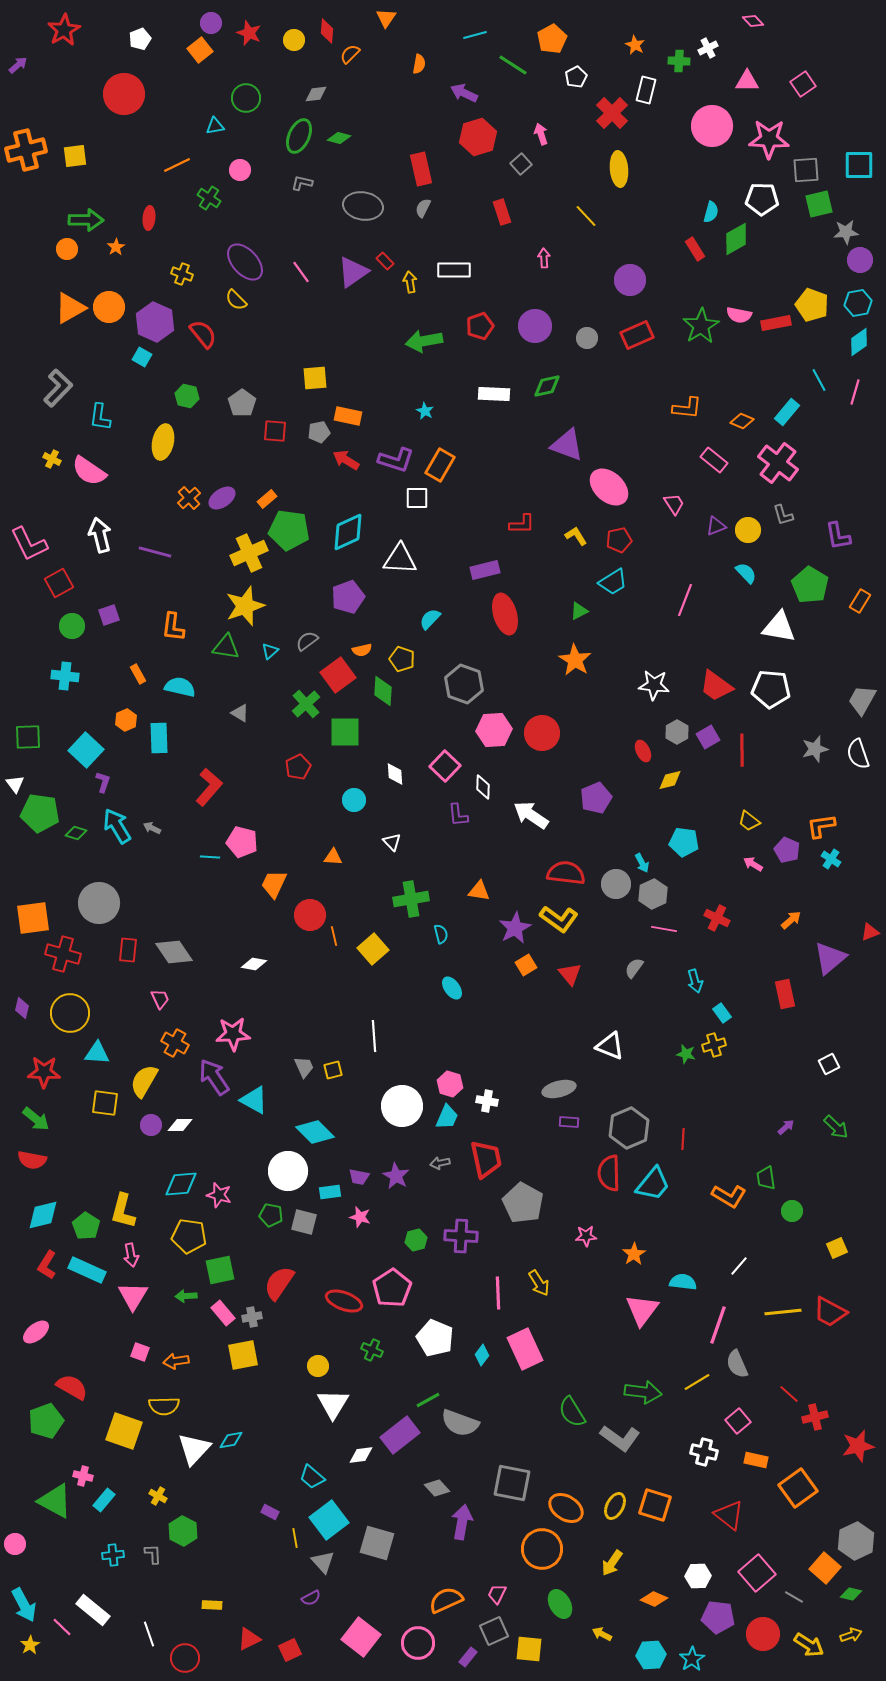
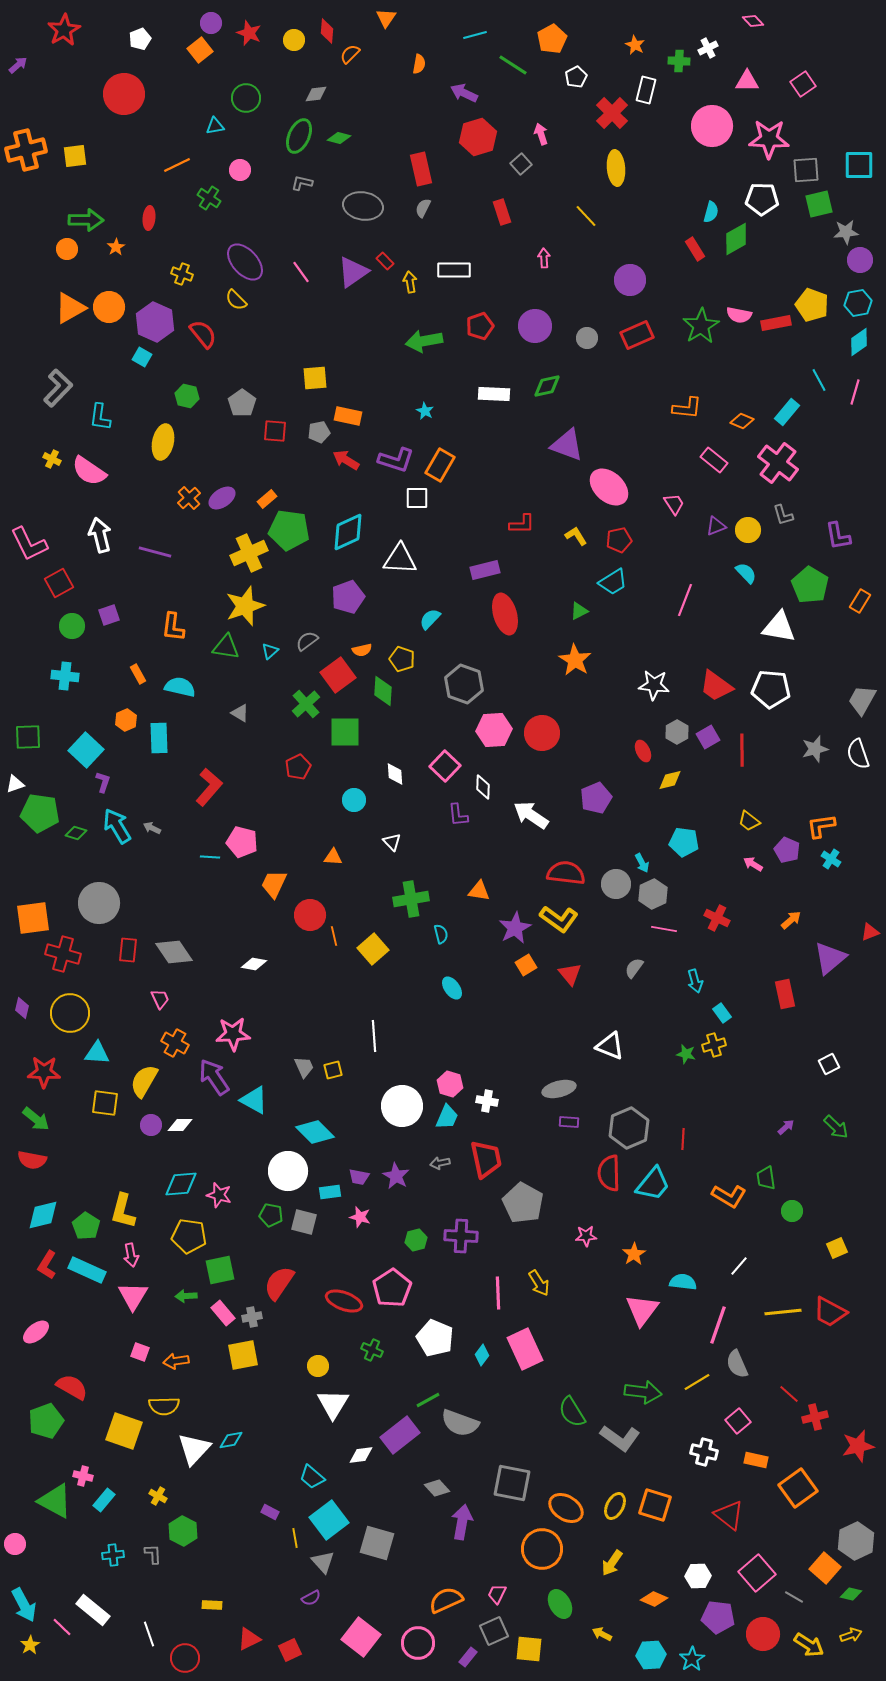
yellow ellipse at (619, 169): moved 3 px left, 1 px up
white triangle at (15, 784): rotated 48 degrees clockwise
